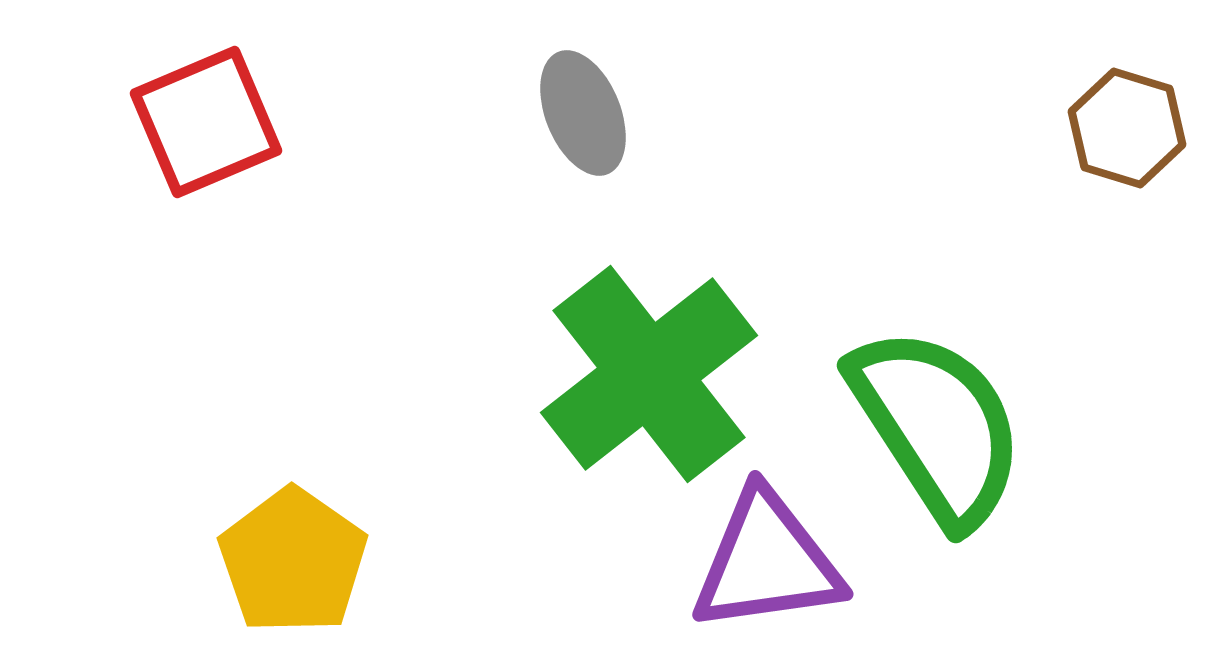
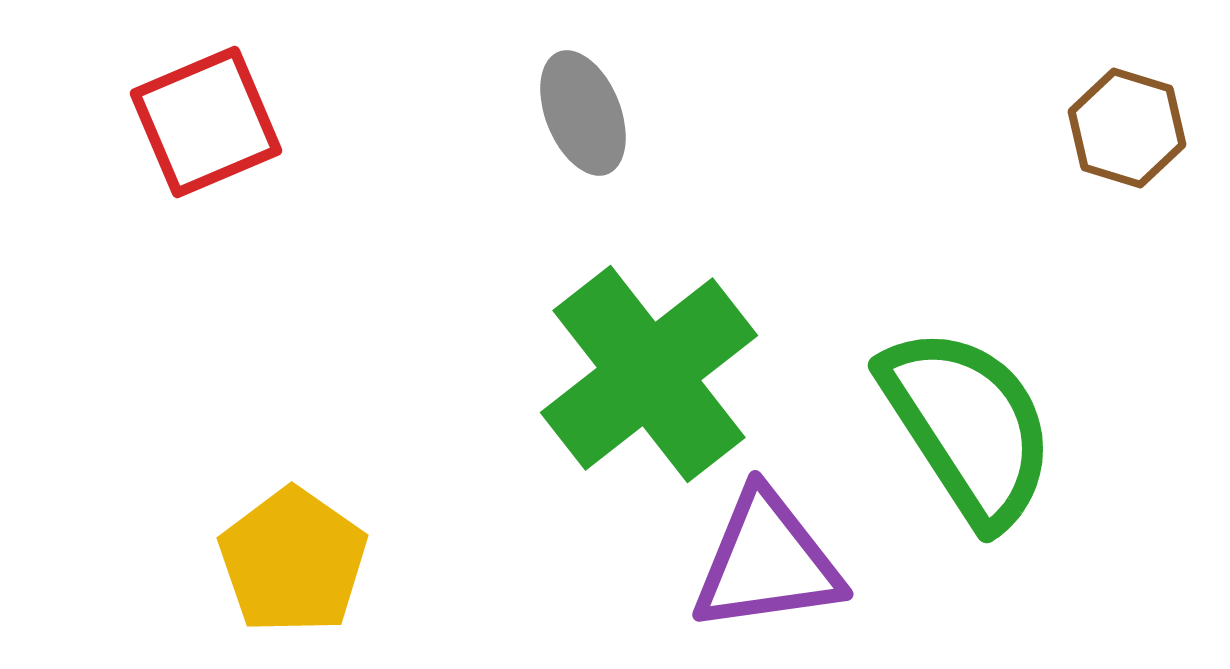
green semicircle: moved 31 px right
